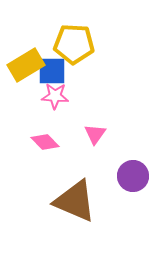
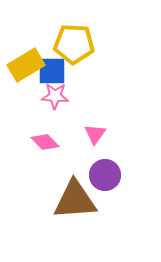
purple circle: moved 28 px left, 1 px up
brown triangle: moved 1 px up; rotated 27 degrees counterclockwise
